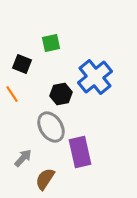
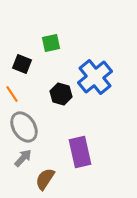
black hexagon: rotated 25 degrees clockwise
gray ellipse: moved 27 px left
